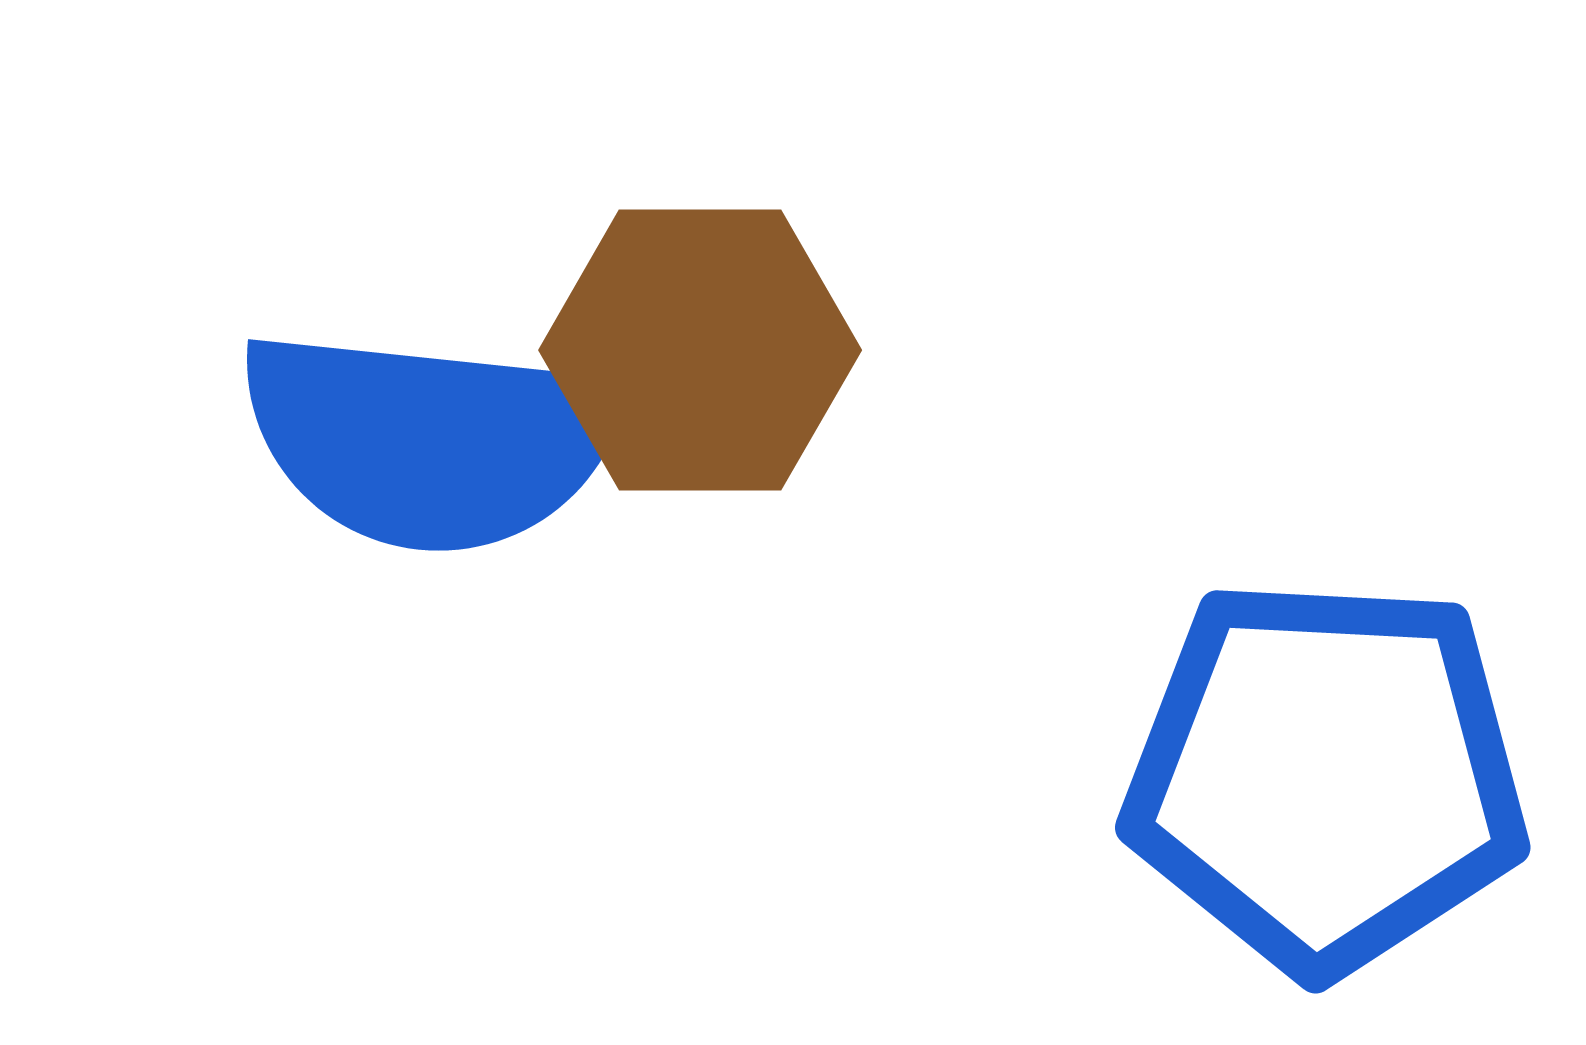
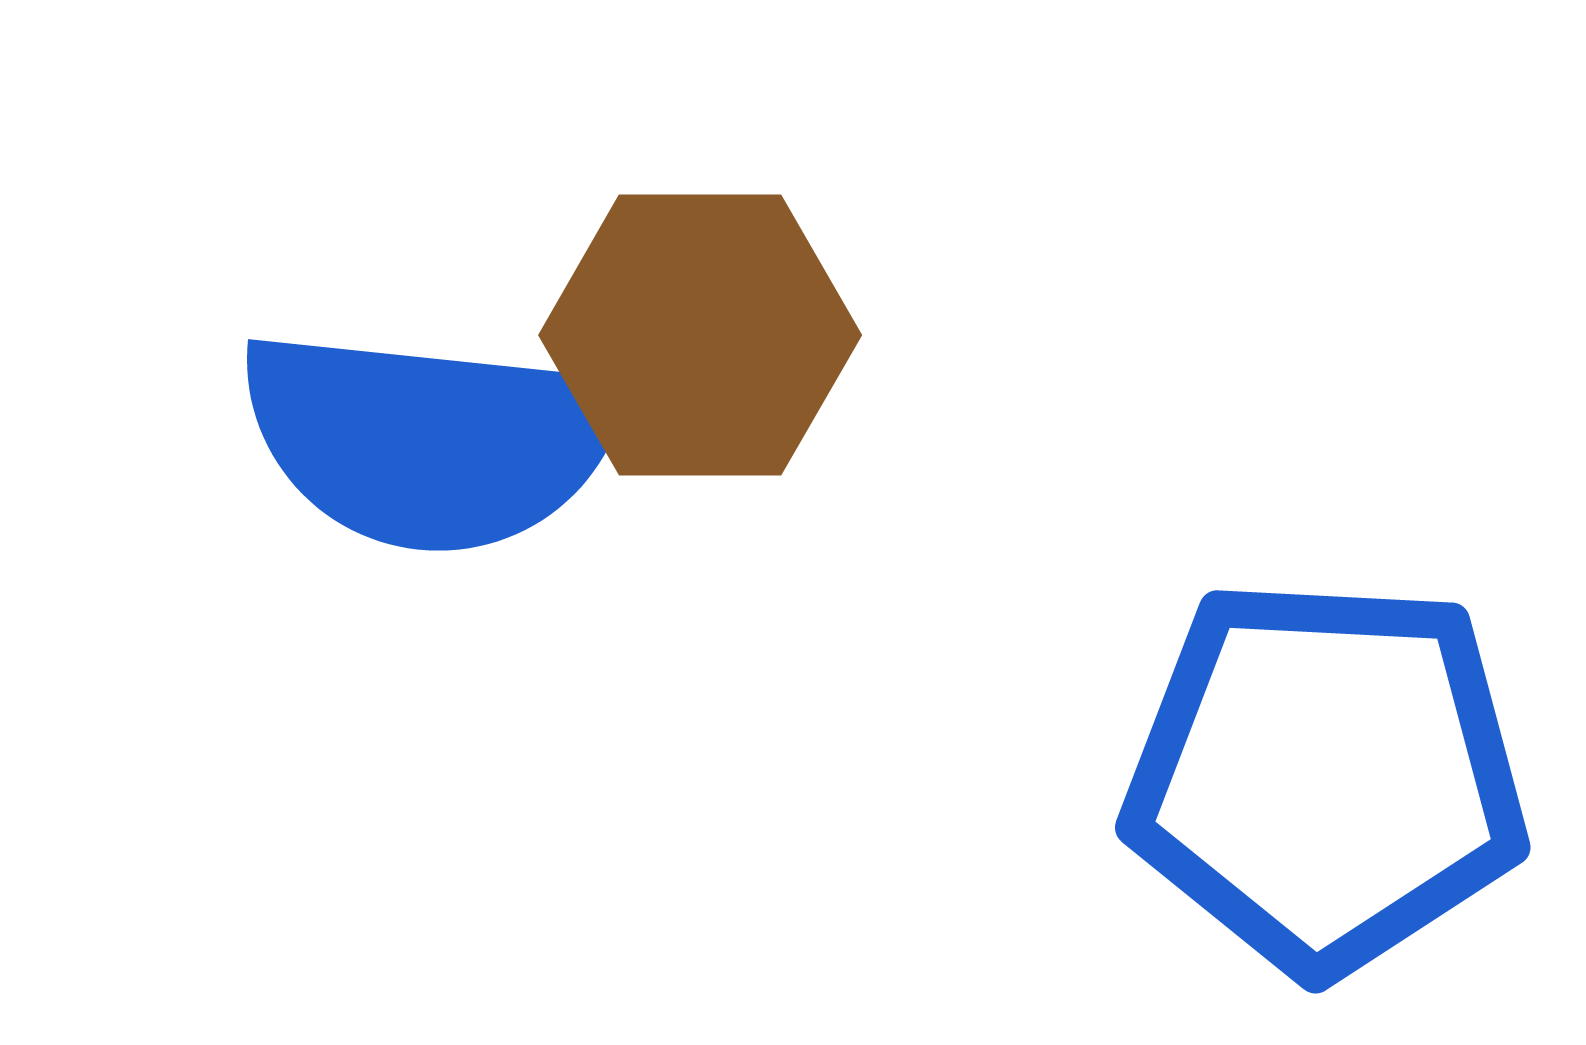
brown hexagon: moved 15 px up
